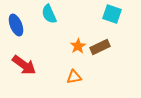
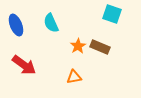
cyan semicircle: moved 2 px right, 9 px down
brown rectangle: rotated 48 degrees clockwise
